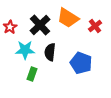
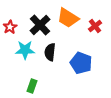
green rectangle: moved 12 px down
